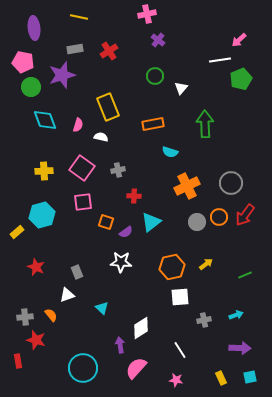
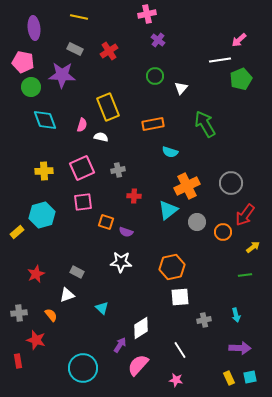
gray rectangle at (75, 49): rotated 35 degrees clockwise
purple star at (62, 75): rotated 20 degrees clockwise
green arrow at (205, 124): rotated 28 degrees counterclockwise
pink semicircle at (78, 125): moved 4 px right
pink square at (82, 168): rotated 30 degrees clockwise
orange circle at (219, 217): moved 4 px right, 15 px down
cyan triangle at (151, 222): moved 17 px right, 12 px up
purple semicircle at (126, 232): rotated 56 degrees clockwise
yellow arrow at (206, 264): moved 47 px right, 17 px up
red star at (36, 267): moved 7 px down; rotated 24 degrees clockwise
gray rectangle at (77, 272): rotated 40 degrees counterclockwise
green line at (245, 275): rotated 16 degrees clockwise
cyan arrow at (236, 315): rotated 96 degrees clockwise
gray cross at (25, 317): moved 6 px left, 4 px up
purple arrow at (120, 345): rotated 42 degrees clockwise
pink semicircle at (136, 368): moved 2 px right, 3 px up
yellow rectangle at (221, 378): moved 8 px right
